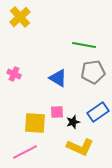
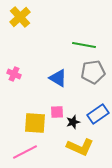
blue rectangle: moved 2 px down
